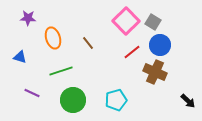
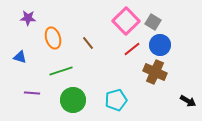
red line: moved 3 px up
purple line: rotated 21 degrees counterclockwise
black arrow: rotated 14 degrees counterclockwise
